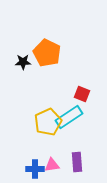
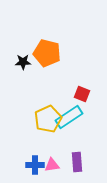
orange pentagon: rotated 12 degrees counterclockwise
yellow pentagon: moved 3 px up
blue cross: moved 4 px up
